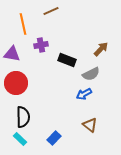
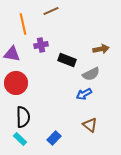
brown arrow: rotated 35 degrees clockwise
